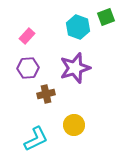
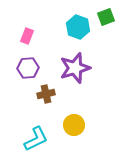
pink rectangle: rotated 21 degrees counterclockwise
